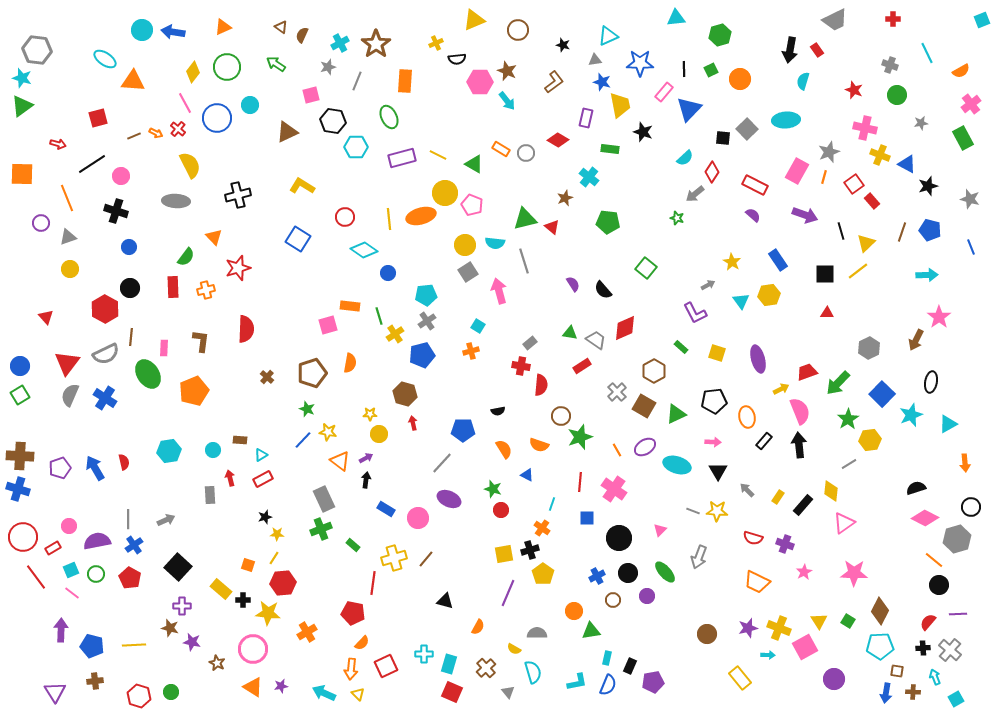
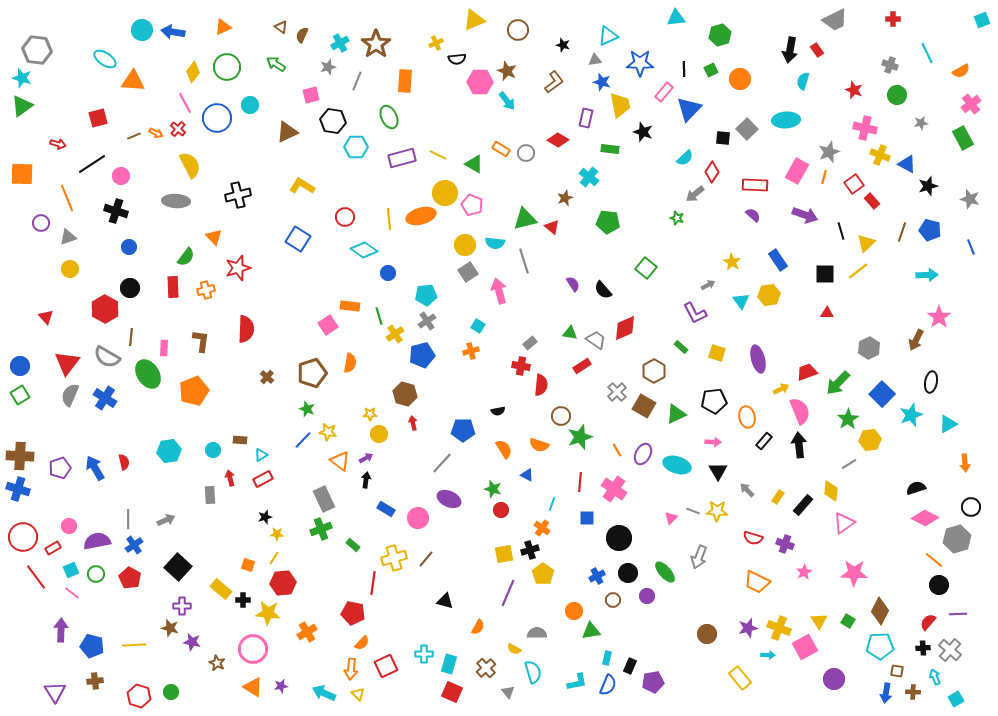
red rectangle at (755, 185): rotated 25 degrees counterclockwise
pink square at (328, 325): rotated 18 degrees counterclockwise
gray semicircle at (106, 354): moved 1 px right, 3 px down; rotated 56 degrees clockwise
purple ellipse at (645, 447): moved 2 px left, 7 px down; rotated 30 degrees counterclockwise
pink triangle at (660, 530): moved 11 px right, 12 px up
